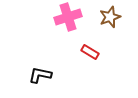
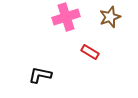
pink cross: moved 2 px left
